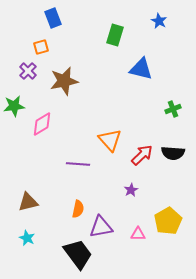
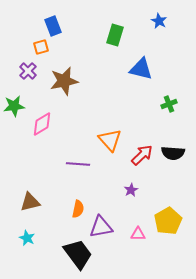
blue rectangle: moved 8 px down
green cross: moved 4 px left, 5 px up
brown triangle: moved 2 px right
